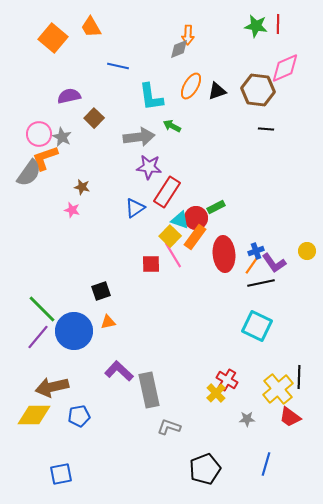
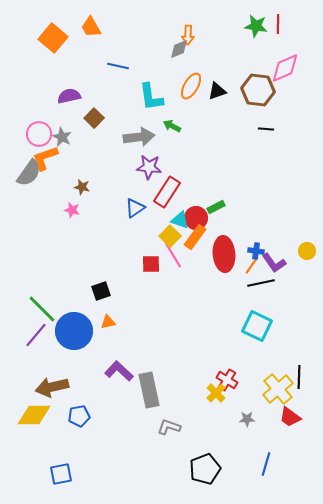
blue cross at (256, 251): rotated 28 degrees clockwise
purple line at (38, 337): moved 2 px left, 2 px up
